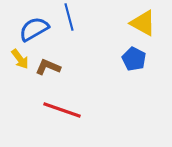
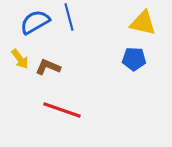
yellow triangle: rotated 16 degrees counterclockwise
blue semicircle: moved 1 px right, 7 px up
blue pentagon: rotated 25 degrees counterclockwise
